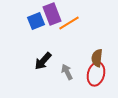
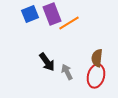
blue square: moved 6 px left, 7 px up
black arrow: moved 4 px right, 1 px down; rotated 78 degrees counterclockwise
red ellipse: moved 2 px down
